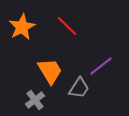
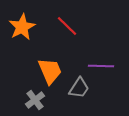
purple line: rotated 40 degrees clockwise
orange trapezoid: rotated 8 degrees clockwise
